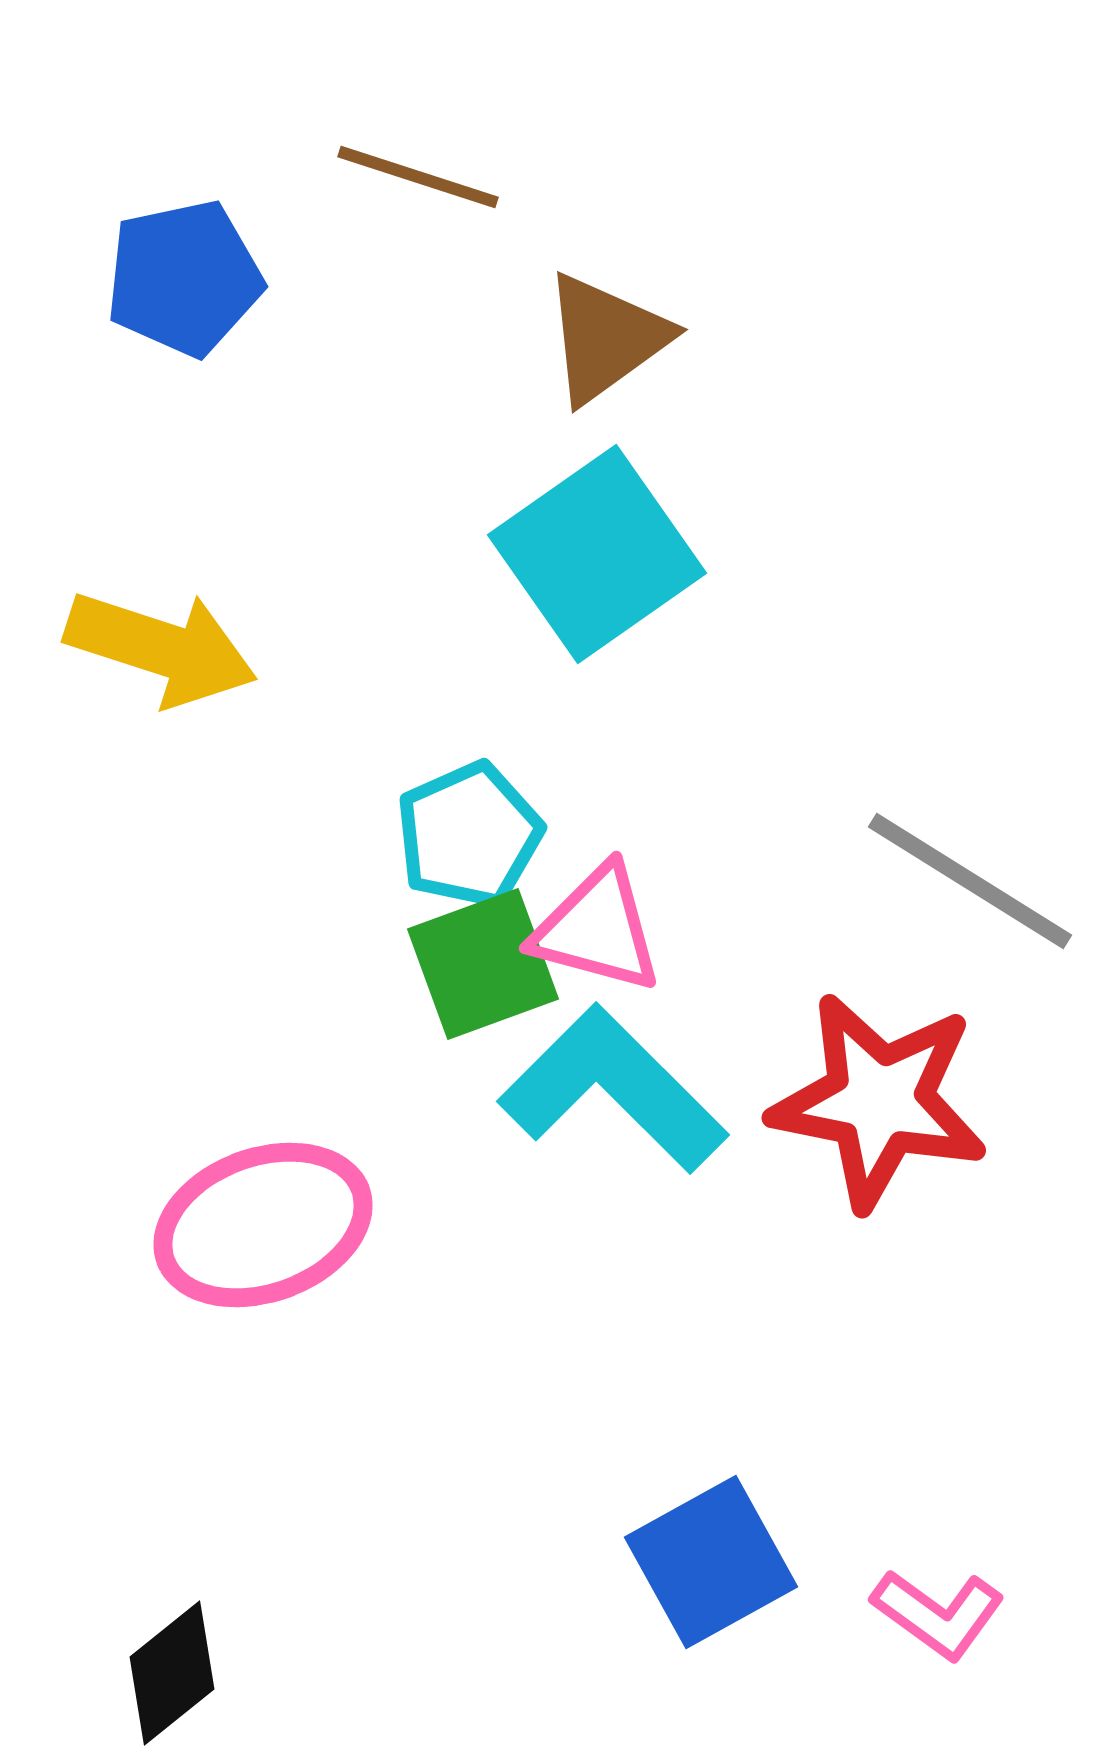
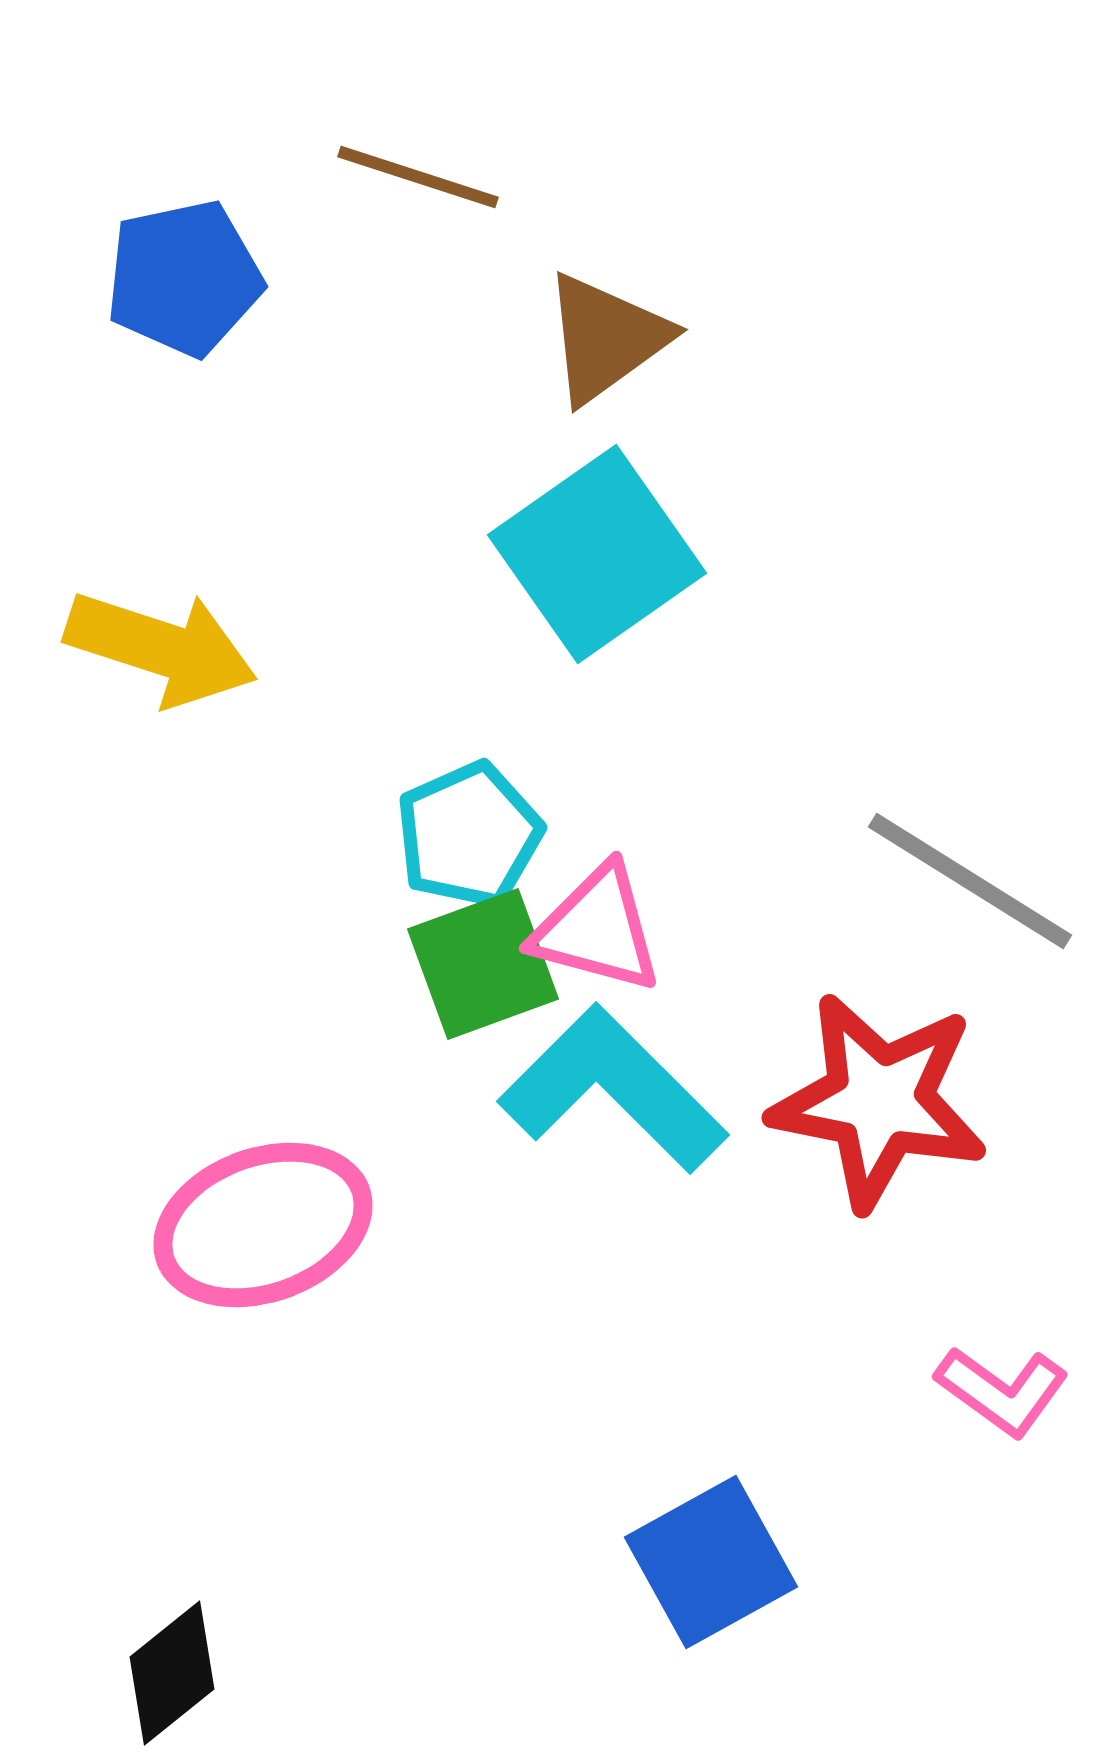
pink L-shape: moved 64 px right, 223 px up
